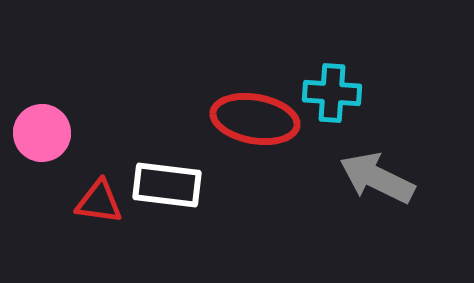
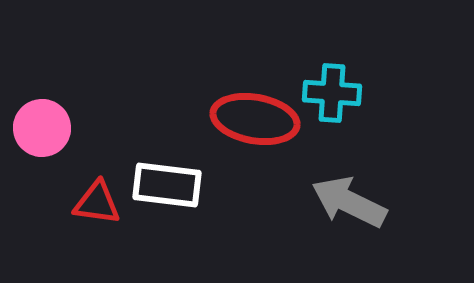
pink circle: moved 5 px up
gray arrow: moved 28 px left, 24 px down
red triangle: moved 2 px left, 1 px down
